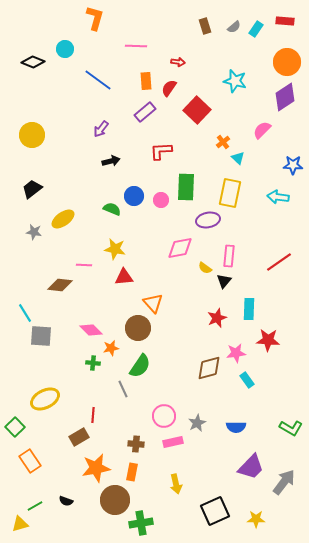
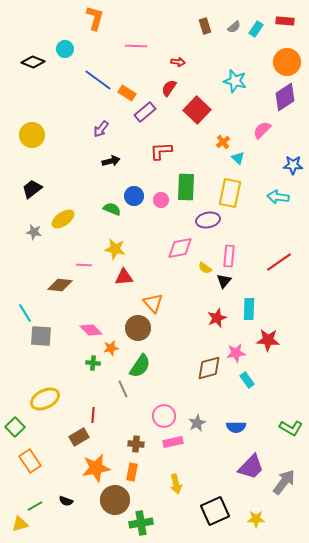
orange rectangle at (146, 81): moved 19 px left, 12 px down; rotated 54 degrees counterclockwise
